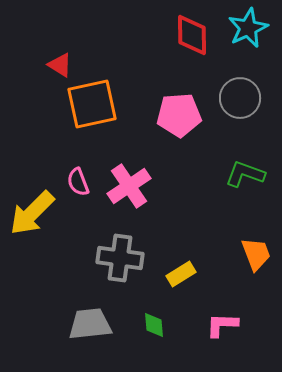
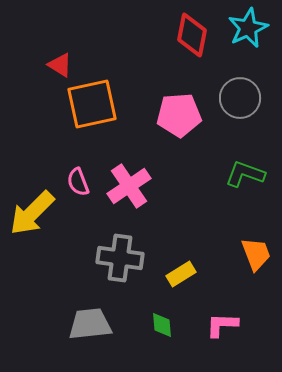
red diamond: rotated 12 degrees clockwise
green diamond: moved 8 px right
